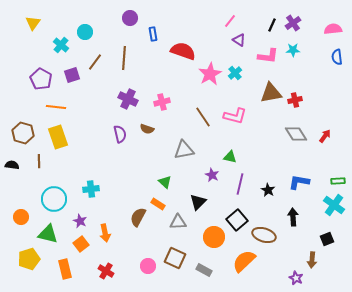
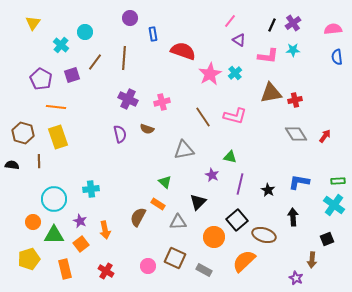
orange circle at (21, 217): moved 12 px right, 5 px down
orange arrow at (105, 233): moved 3 px up
green triangle at (48, 234): moved 6 px right, 1 px down; rotated 15 degrees counterclockwise
